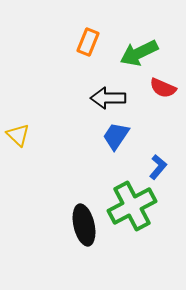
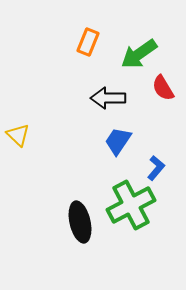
green arrow: moved 1 px down; rotated 9 degrees counterclockwise
red semicircle: rotated 36 degrees clockwise
blue trapezoid: moved 2 px right, 5 px down
blue L-shape: moved 2 px left, 1 px down
green cross: moved 1 px left, 1 px up
black ellipse: moved 4 px left, 3 px up
